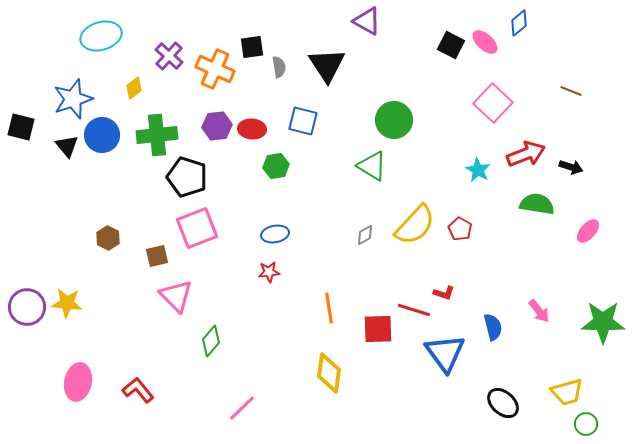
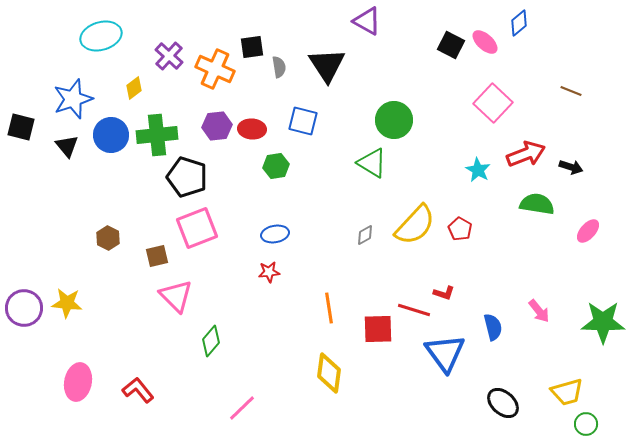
blue circle at (102, 135): moved 9 px right
green triangle at (372, 166): moved 3 px up
purple circle at (27, 307): moved 3 px left, 1 px down
